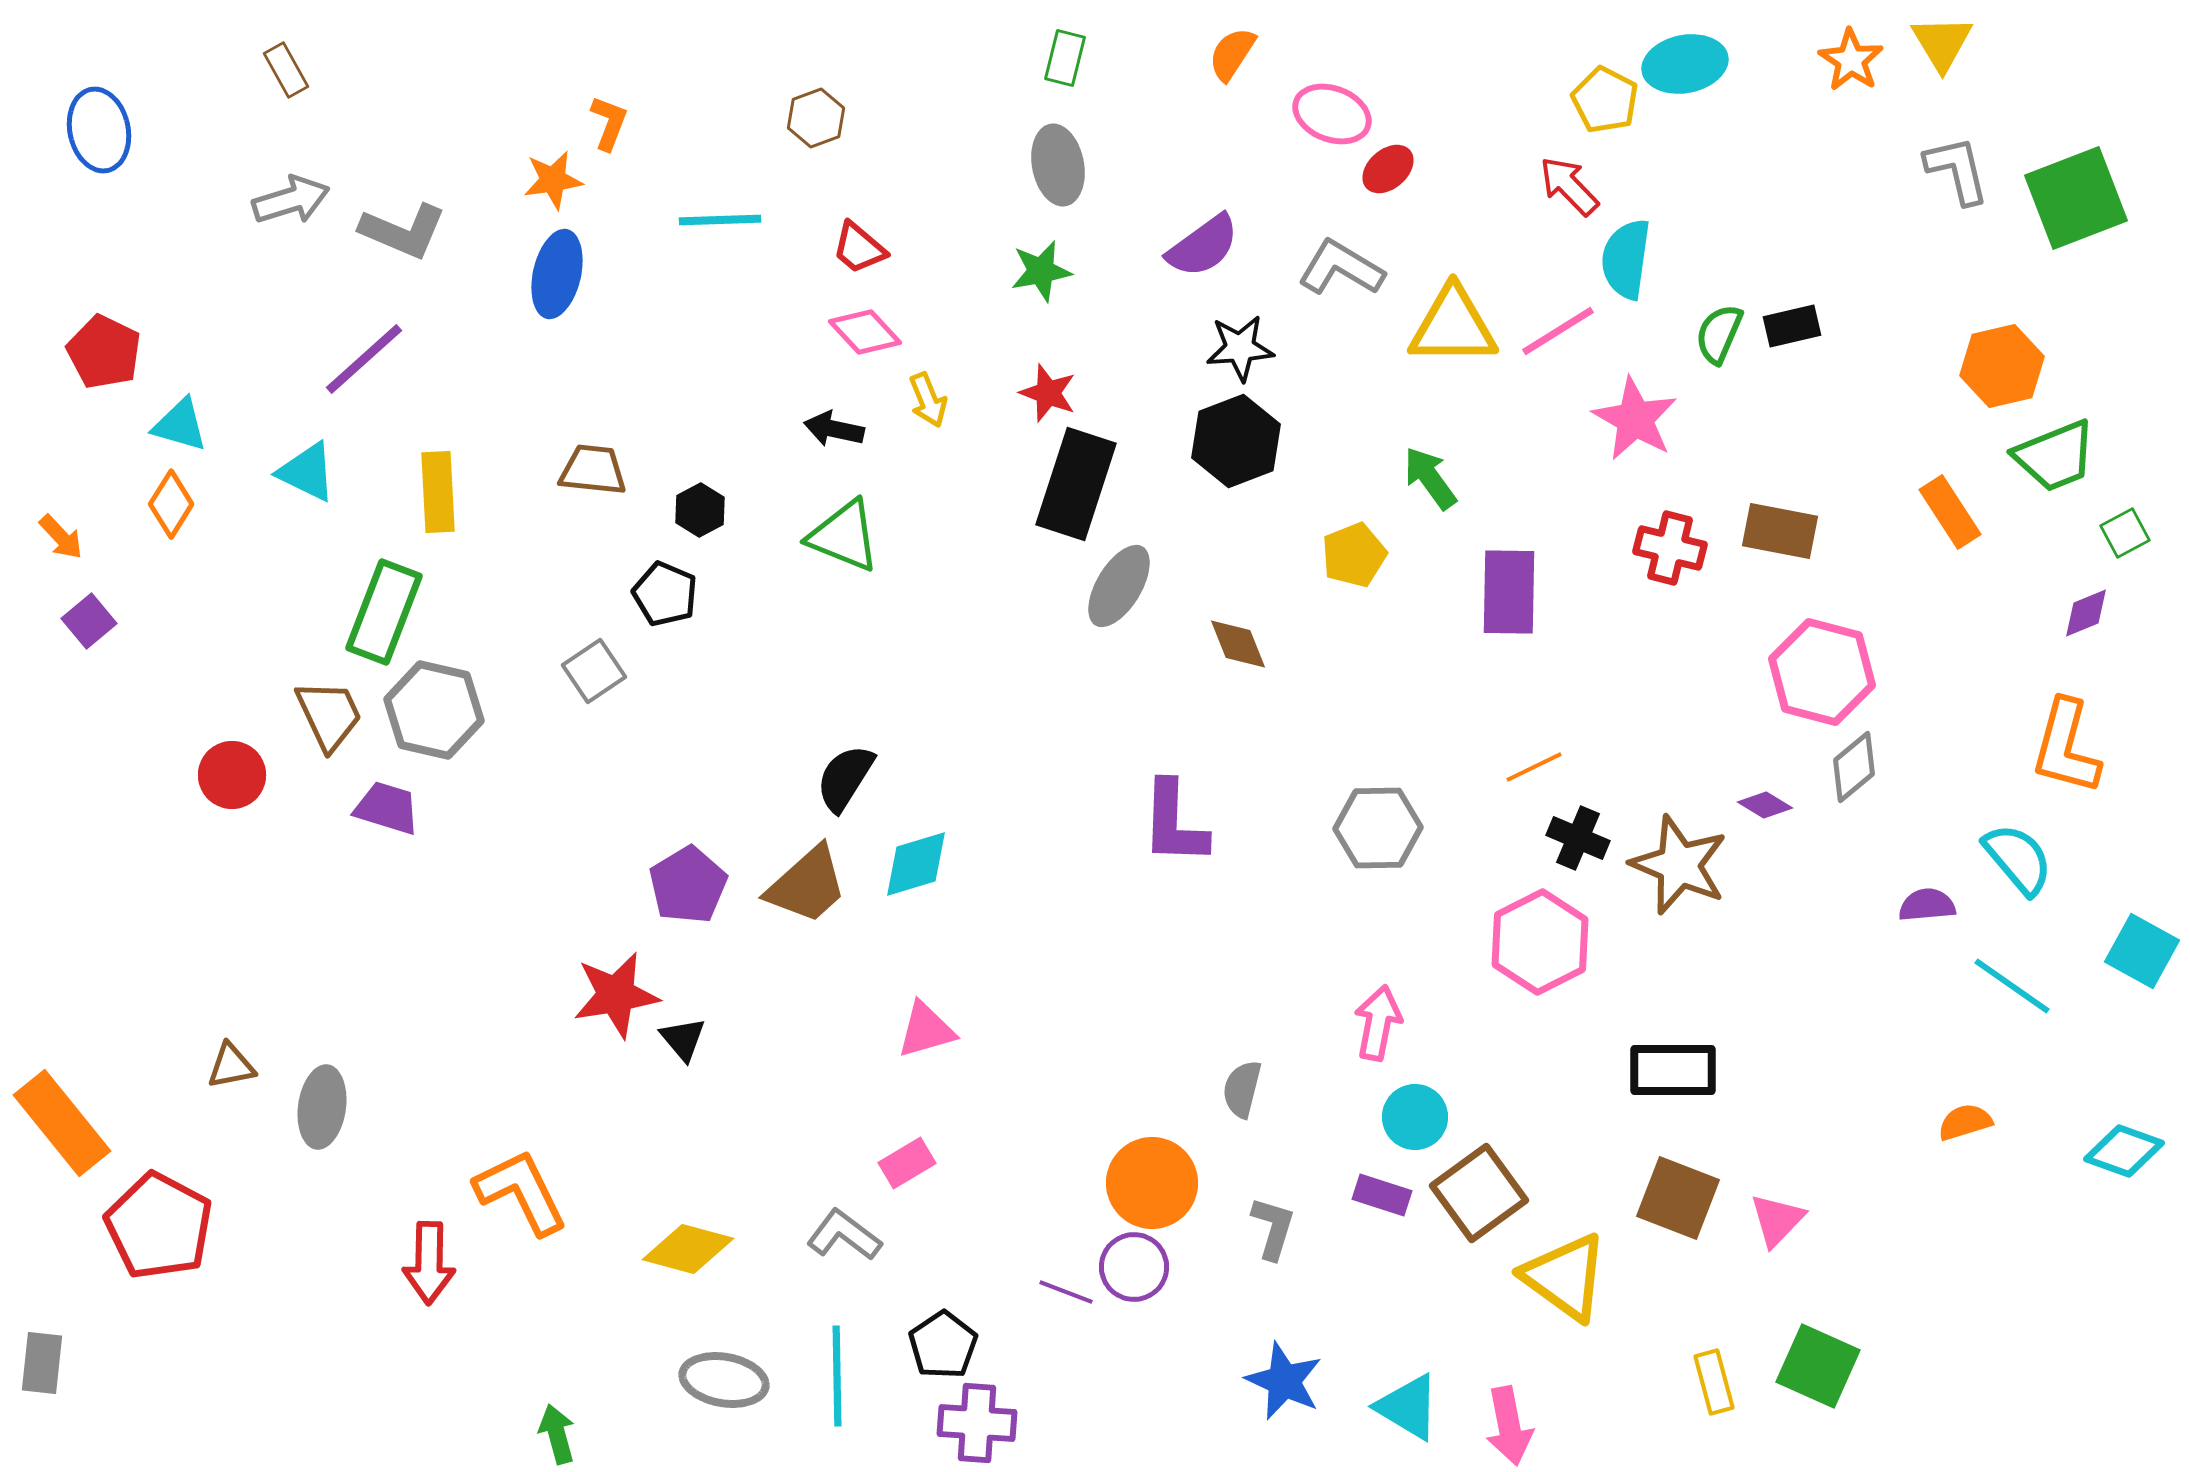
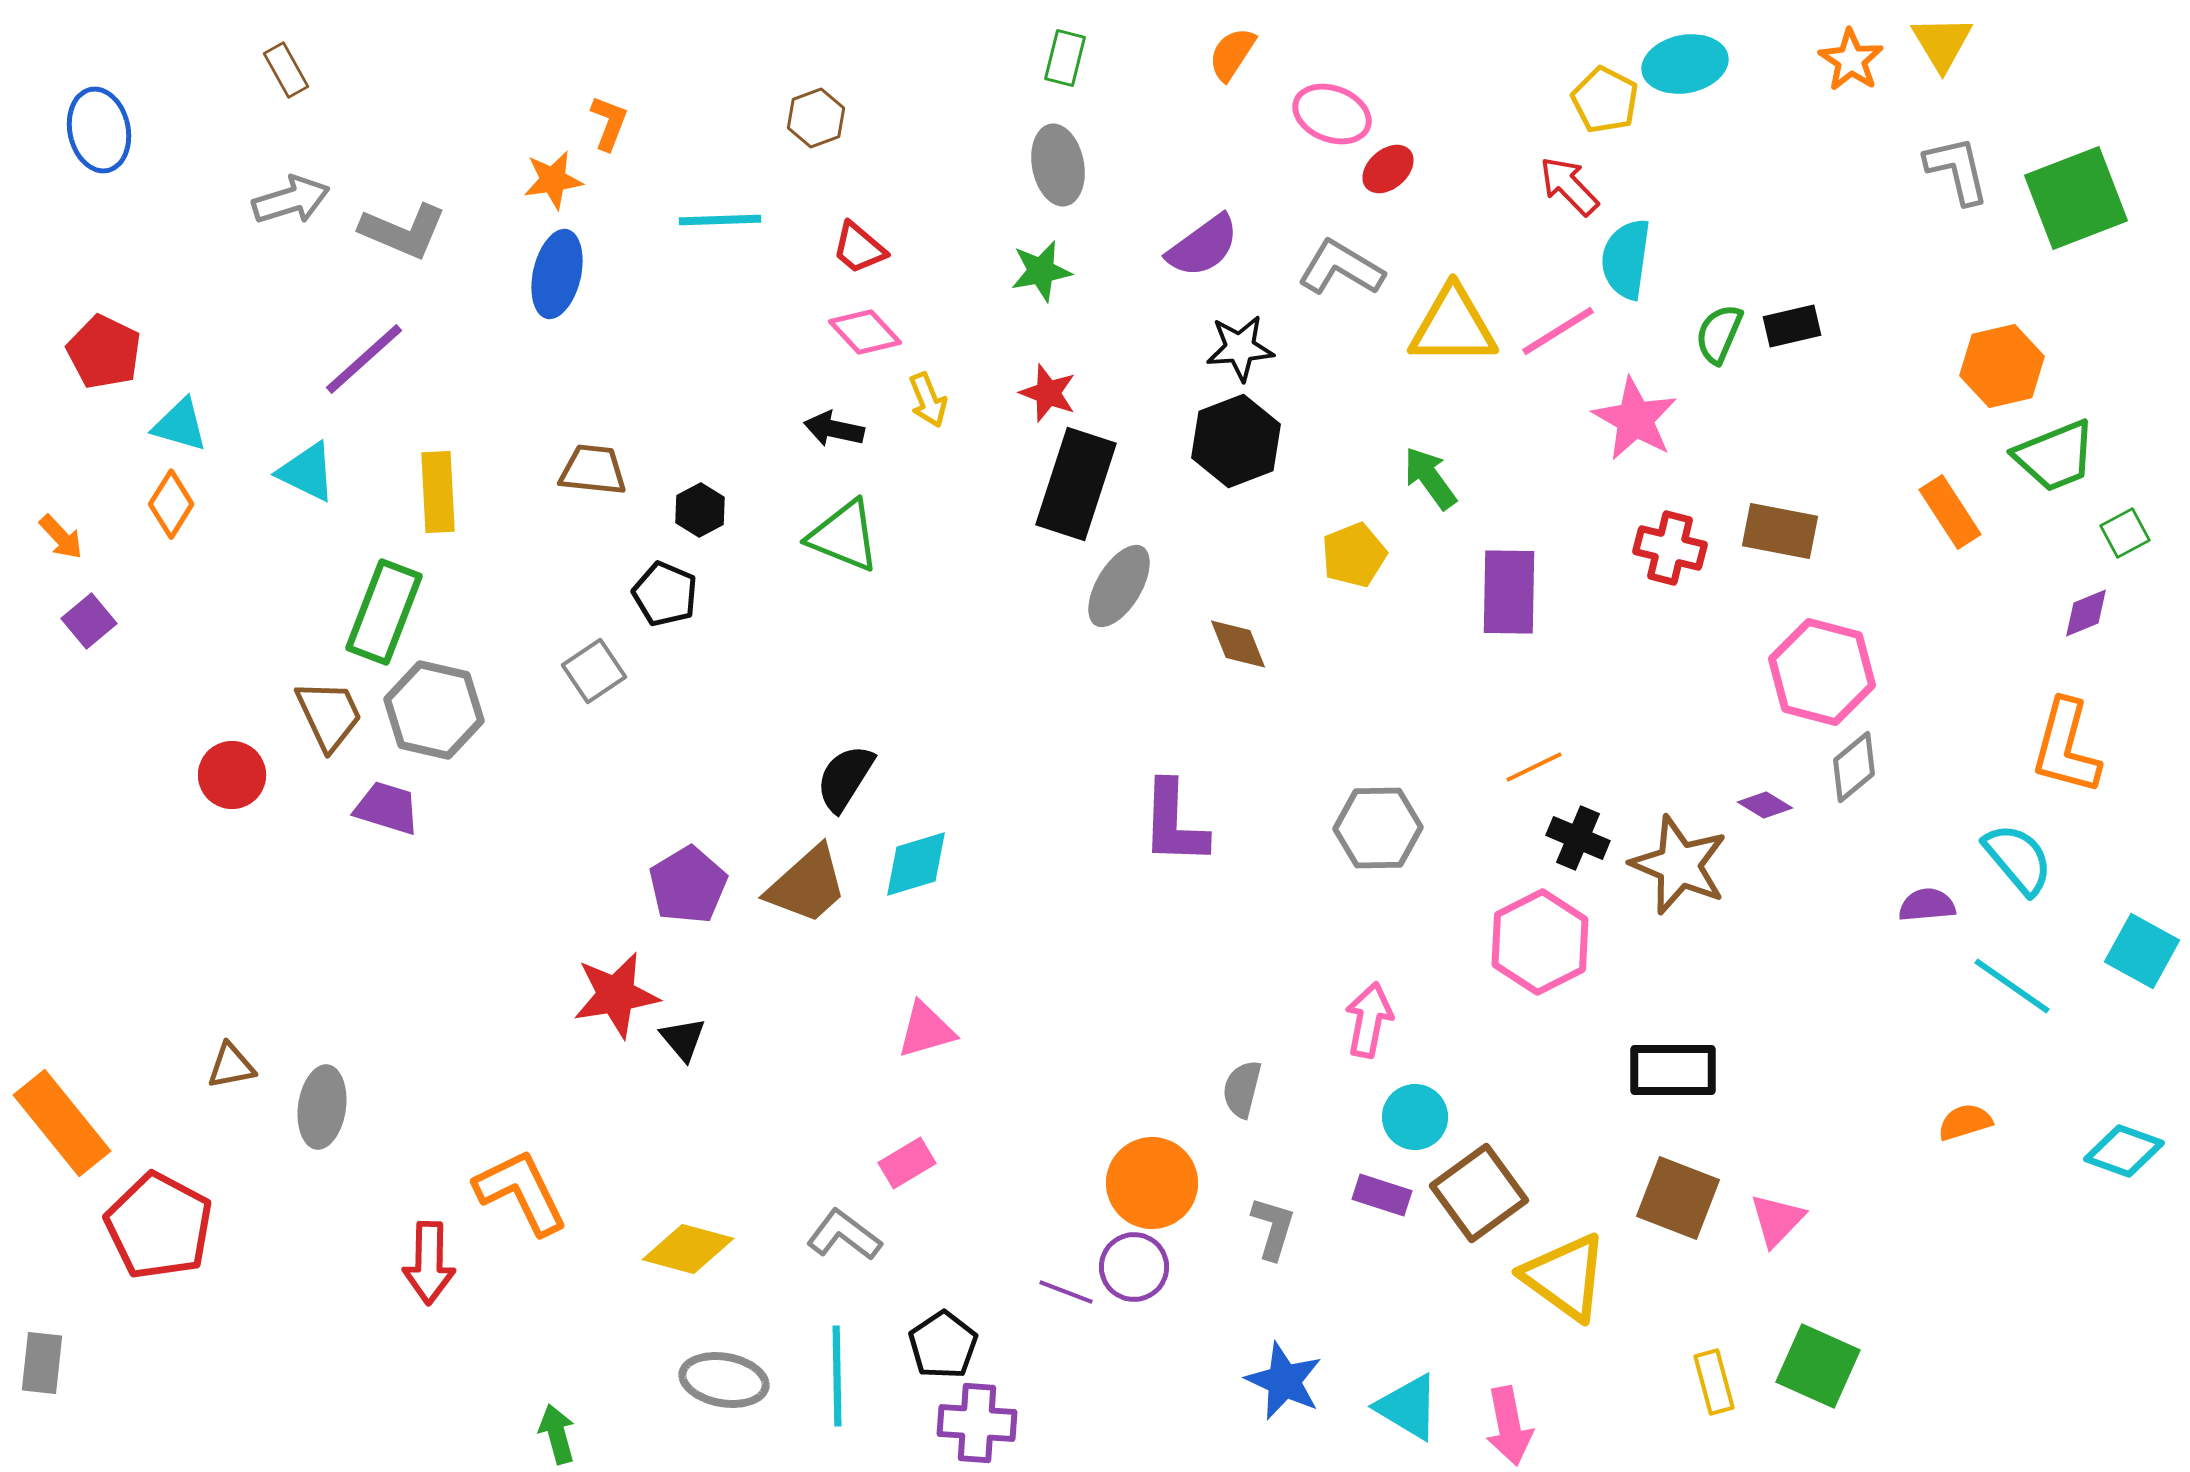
pink arrow at (1378, 1023): moved 9 px left, 3 px up
